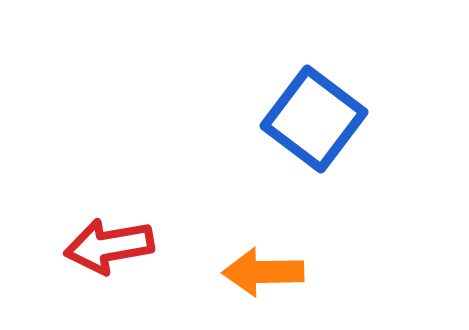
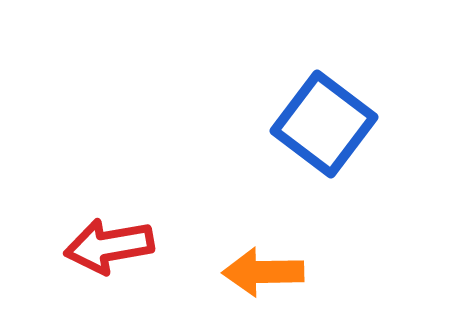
blue square: moved 10 px right, 5 px down
